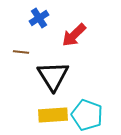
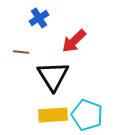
red arrow: moved 6 px down
